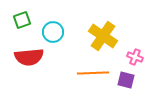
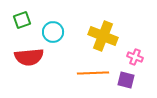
yellow cross: rotated 12 degrees counterclockwise
